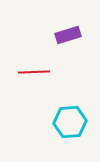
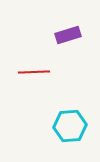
cyan hexagon: moved 4 px down
